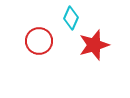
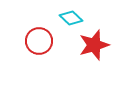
cyan diamond: rotated 70 degrees counterclockwise
